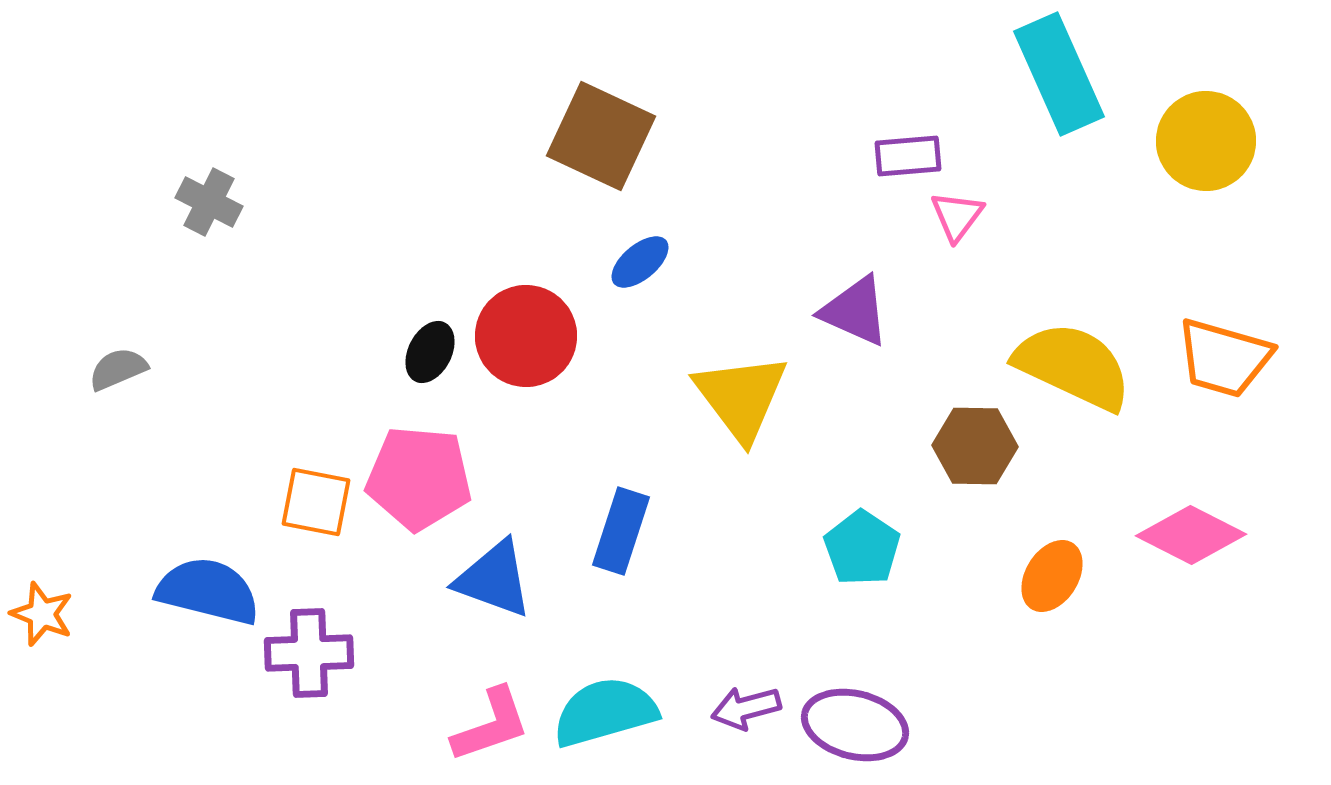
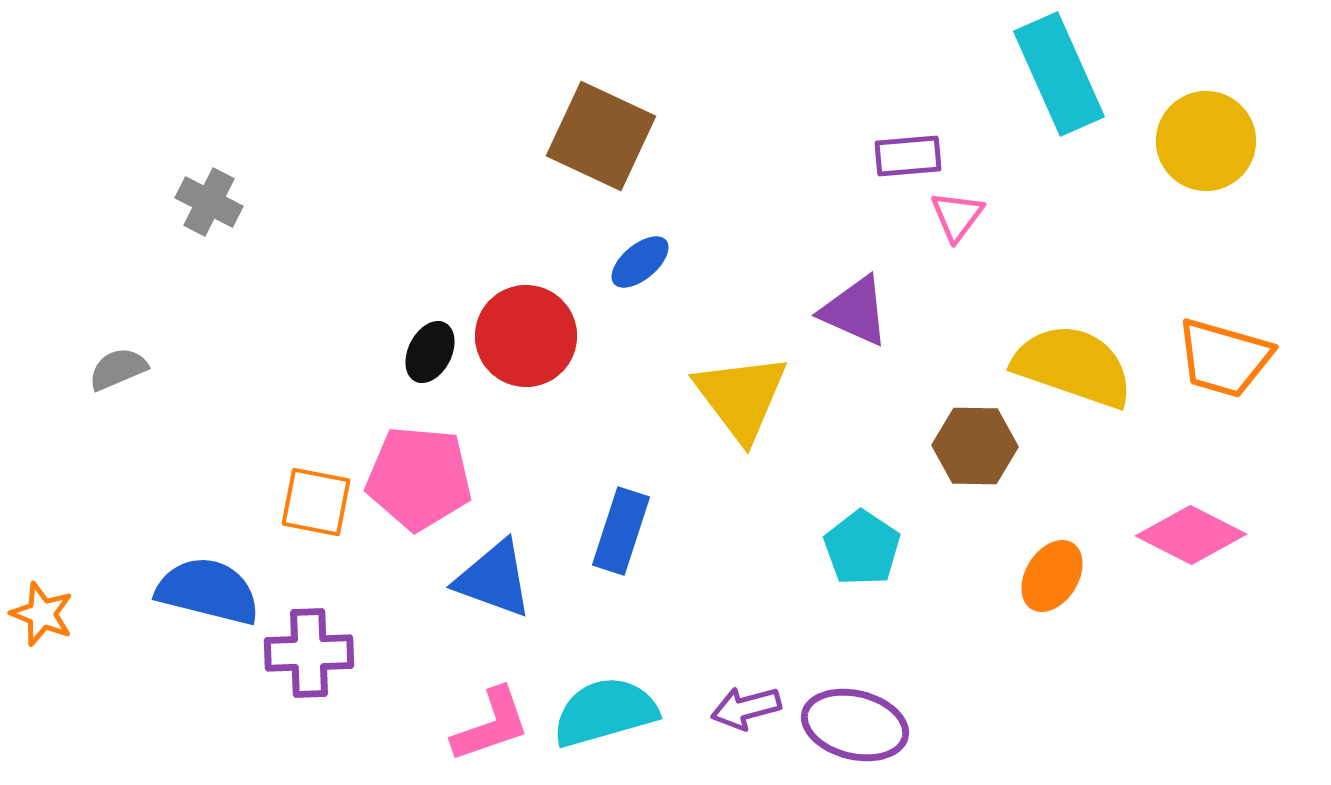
yellow semicircle: rotated 6 degrees counterclockwise
